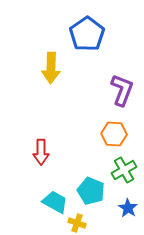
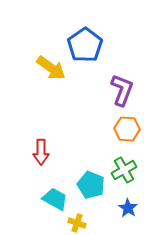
blue pentagon: moved 2 px left, 11 px down
yellow arrow: rotated 56 degrees counterclockwise
orange hexagon: moved 13 px right, 5 px up
cyan pentagon: moved 6 px up
cyan trapezoid: moved 3 px up
